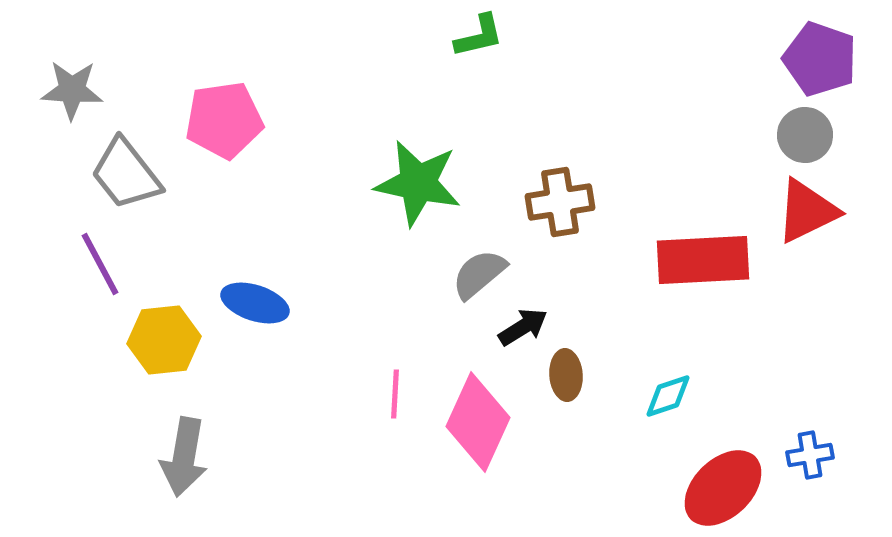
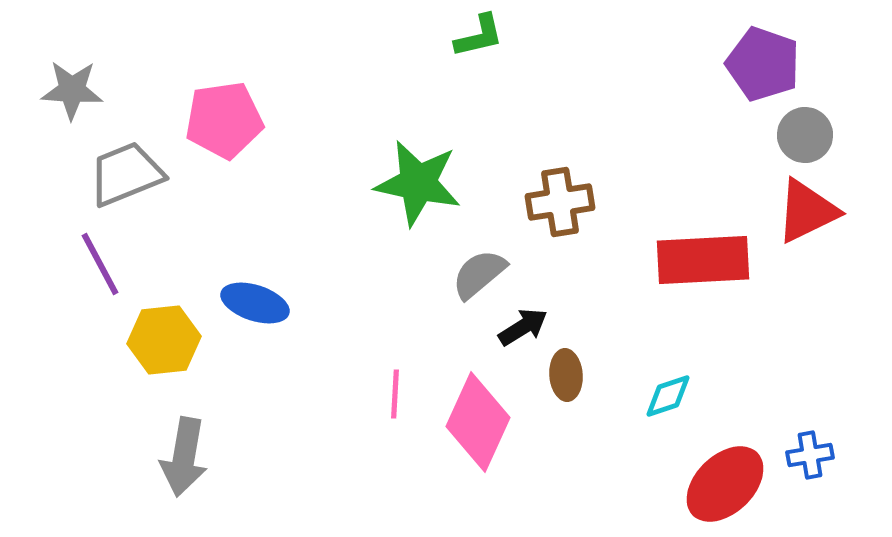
purple pentagon: moved 57 px left, 5 px down
gray trapezoid: rotated 106 degrees clockwise
red ellipse: moved 2 px right, 4 px up
